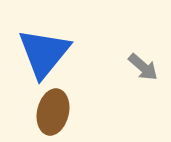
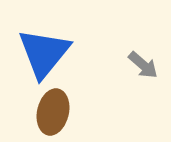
gray arrow: moved 2 px up
